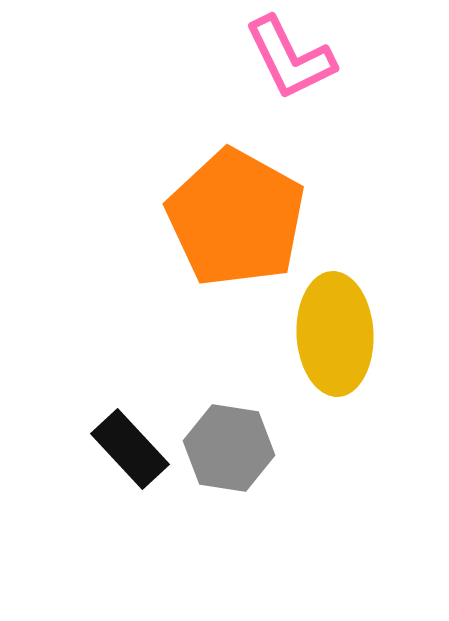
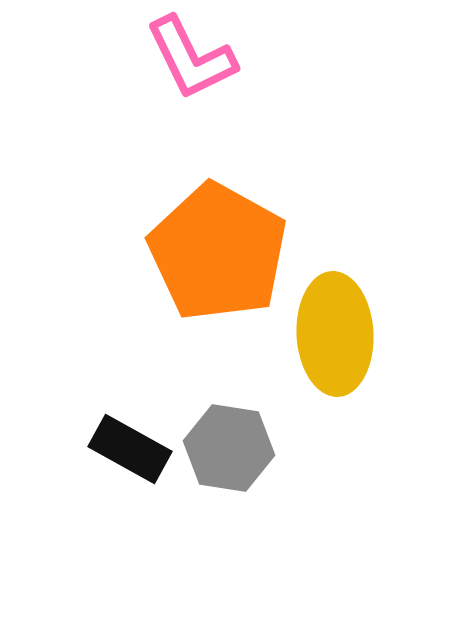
pink L-shape: moved 99 px left
orange pentagon: moved 18 px left, 34 px down
black rectangle: rotated 18 degrees counterclockwise
